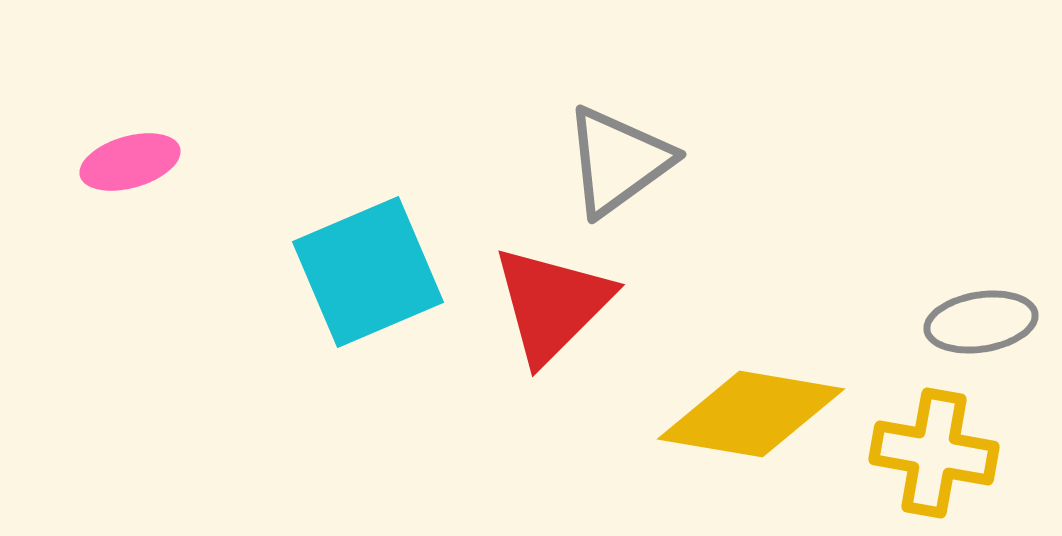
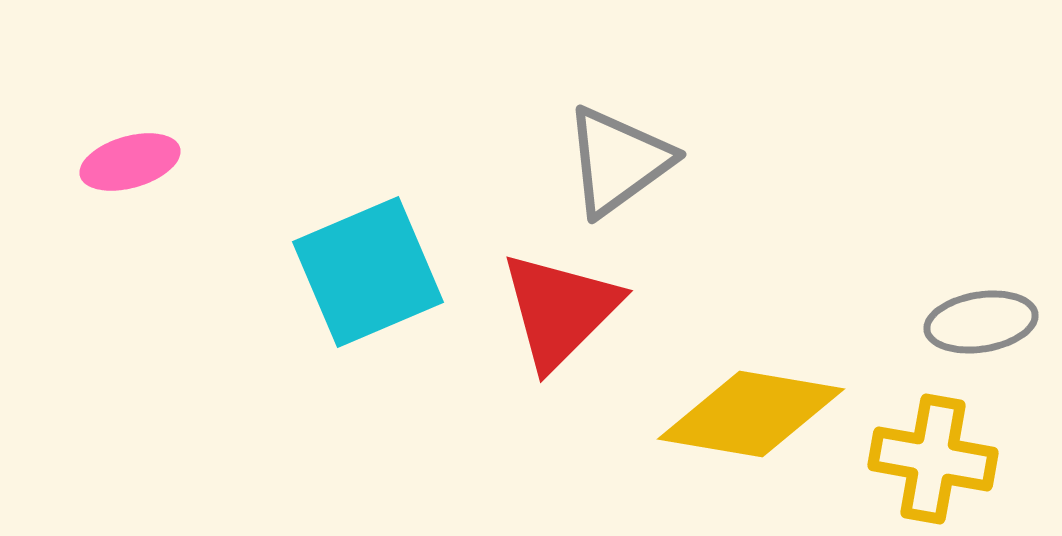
red triangle: moved 8 px right, 6 px down
yellow cross: moved 1 px left, 6 px down
